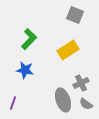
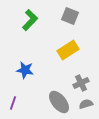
gray square: moved 5 px left, 1 px down
green L-shape: moved 1 px right, 19 px up
gray ellipse: moved 4 px left, 2 px down; rotated 20 degrees counterclockwise
gray semicircle: rotated 128 degrees clockwise
